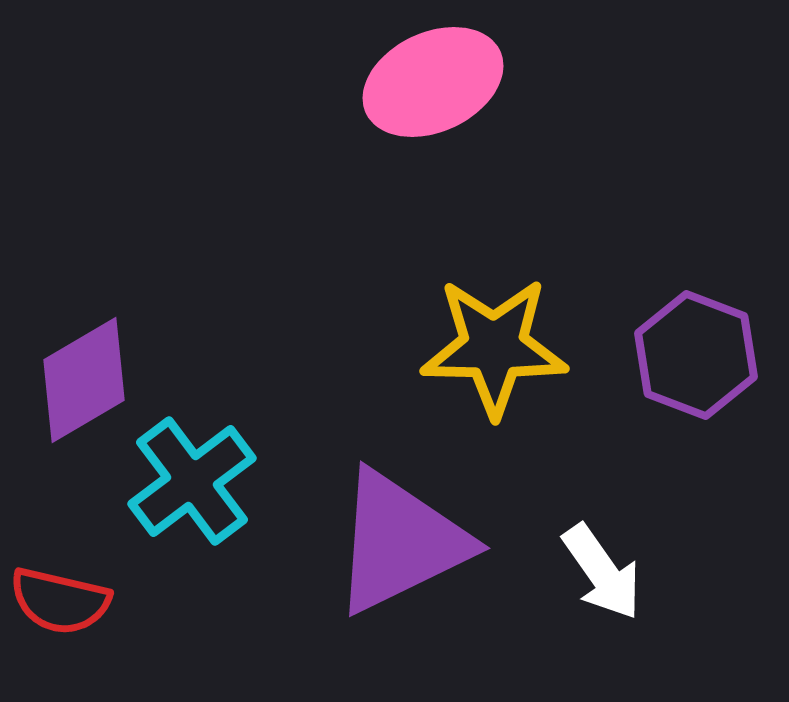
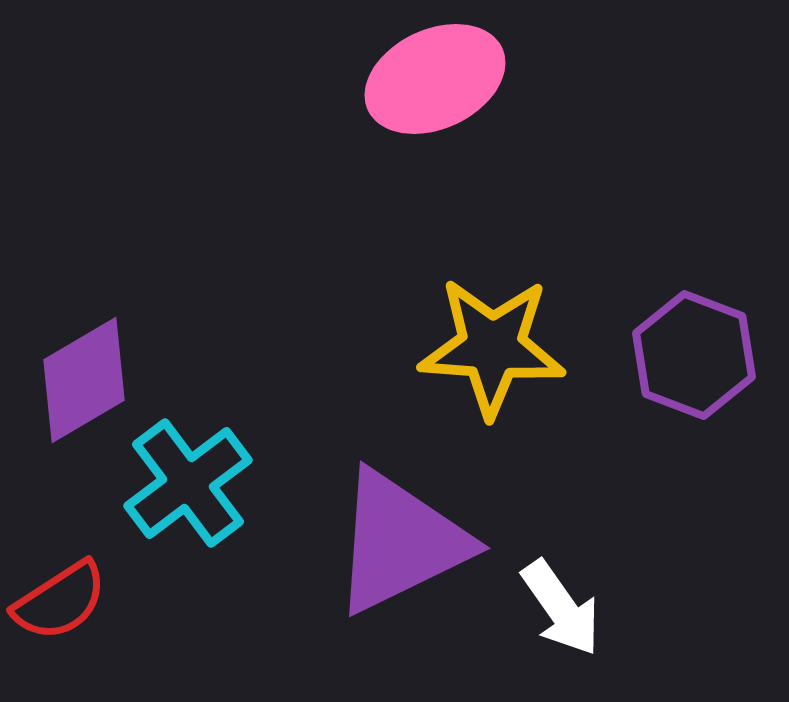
pink ellipse: moved 2 px right, 3 px up
yellow star: moved 2 px left; rotated 3 degrees clockwise
purple hexagon: moved 2 px left
cyan cross: moved 4 px left, 2 px down
white arrow: moved 41 px left, 36 px down
red semicircle: rotated 46 degrees counterclockwise
